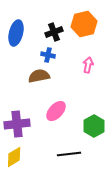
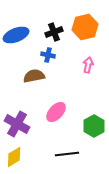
orange hexagon: moved 1 px right, 3 px down
blue ellipse: moved 2 px down; rotated 55 degrees clockwise
brown semicircle: moved 5 px left
pink ellipse: moved 1 px down
purple cross: rotated 35 degrees clockwise
black line: moved 2 px left
